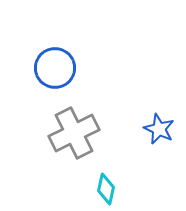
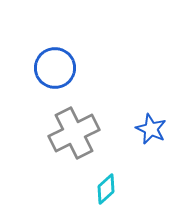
blue star: moved 8 px left
cyan diamond: rotated 36 degrees clockwise
